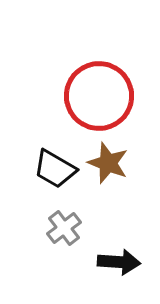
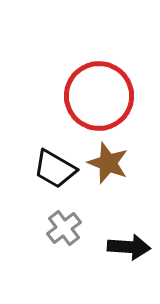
black arrow: moved 10 px right, 15 px up
